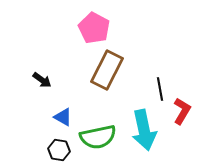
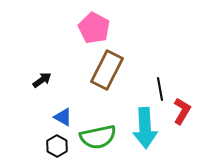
black arrow: rotated 72 degrees counterclockwise
cyan arrow: moved 1 px right, 2 px up; rotated 9 degrees clockwise
black hexagon: moved 2 px left, 4 px up; rotated 20 degrees clockwise
